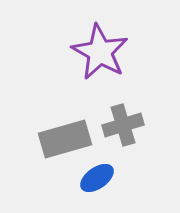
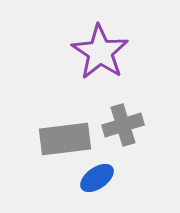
purple star: rotated 4 degrees clockwise
gray rectangle: rotated 9 degrees clockwise
